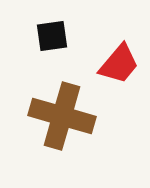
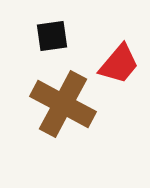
brown cross: moved 1 px right, 12 px up; rotated 12 degrees clockwise
